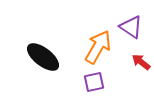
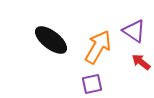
purple triangle: moved 3 px right, 4 px down
black ellipse: moved 8 px right, 17 px up
purple square: moved 2 px left, 2 px down
